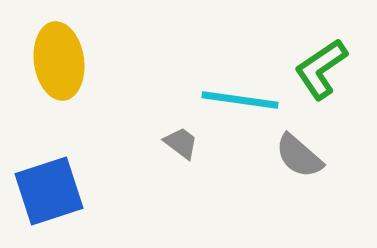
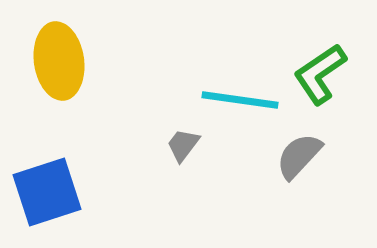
green L-shape: moved 1 px left, 5 px down
gray trapezoid: moved 2 px right, 2 px down; rotated 90 degrees counterclockwise
gray semicircle: rotated 92 degrees clockwise
blue square: moved 2 px left, 1 px down
